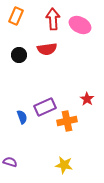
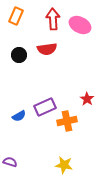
blue semicircle: moved 3 px left, 1 px up; rotated 80 degrees clockwise
